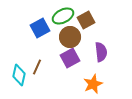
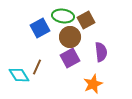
green ellipse: rotated 35 degrees clockwise
cyan diamond: rotated 45 degrees counterclockwise
